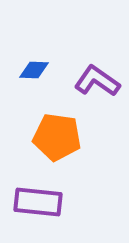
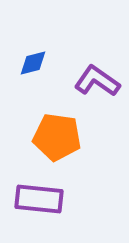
blue diamond: moved 1 px left, 7 px up; rotated 16 degrees counterclockwise
purple rectangle: moved 1 px right, 3 px up
